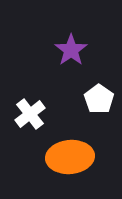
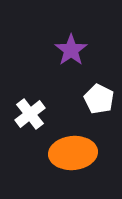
white pentagon: rotated 8 degrees counterclockwise
orange ellipse: moved 3 px right, 4 px up
